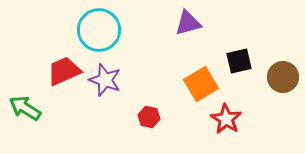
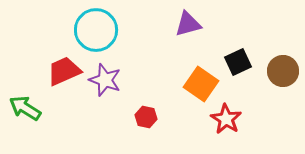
purple triangle: moved 1 px down
cyan circle: moved 3 px left
black square: moved 1 px left, 1 px down; rotated 12 degrees counterclockwise
brown circle: moved 6 px up
orange square: rotated 24 degrees counterclockwise
red hexagon: moved 3 px left
